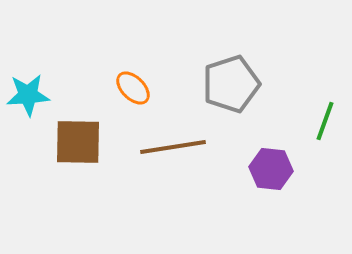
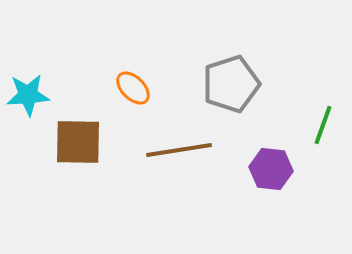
green line: moved 2 px left, 4 px down
brown line: moved 6 px right, 3 px down
